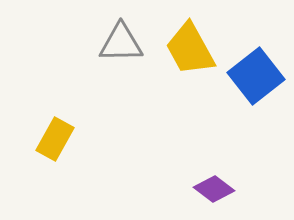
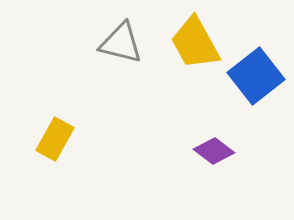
gray triangle: rotated 15 degrees clockwise
yellow trapezoid: moved 5 px right, 6 px up
purple diamond: moved 38 px up
